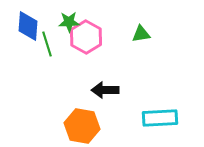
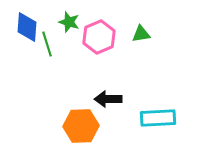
green star: rotated 20 degrees clockwise
blue diamond: moved 1 px left, 1 px down
pink hexagon: moved 13 px right; rotated 8 degrees clockwise
black arrow: moved 3 px right, 9 px down
cyan rectangle: moved 2 px left
orange hexagon: moved 1 px left; rotated 12 degrees counterclockwise
